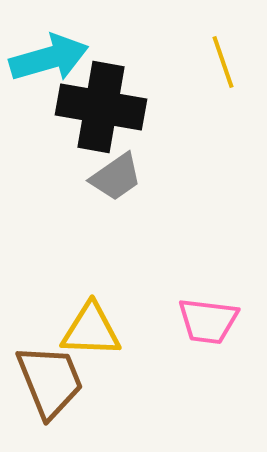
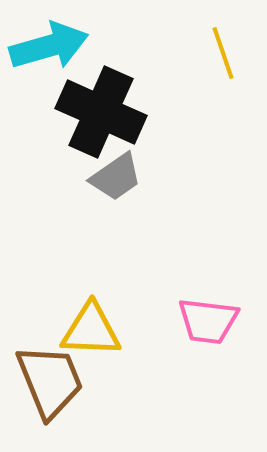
cyan arrow: moved 12 px up
yellow line: moved 9 px up
black cross: moved 5 px down; rotated 14 degrees clockwise
